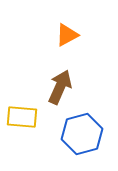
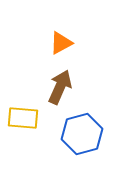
orange triangle: moved 6 px left, 8 px down
yellow rectangle: moved 1 px right, 1 px down
